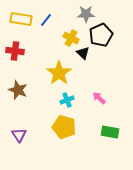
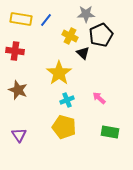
yellow cross: moved 1 px left, 2 px up
